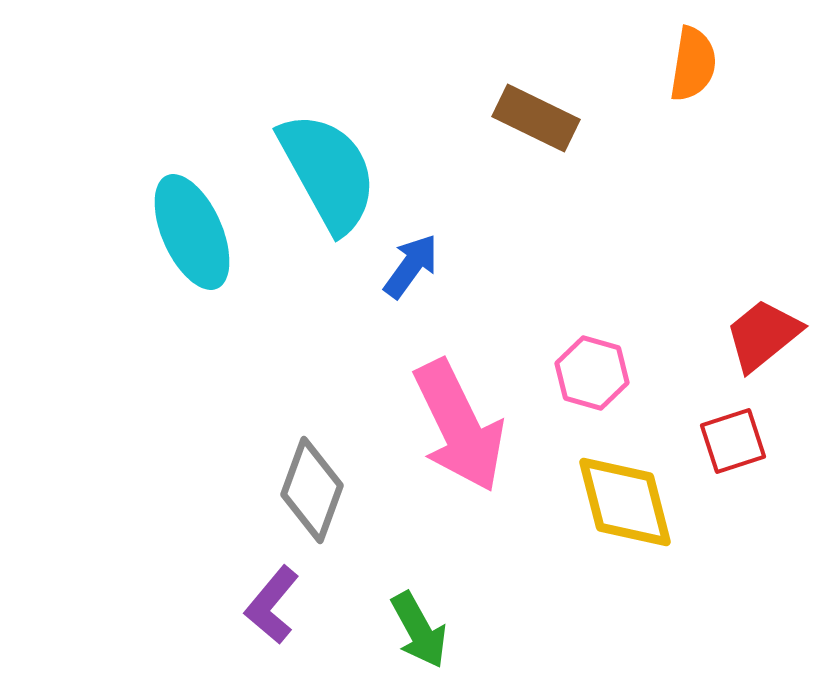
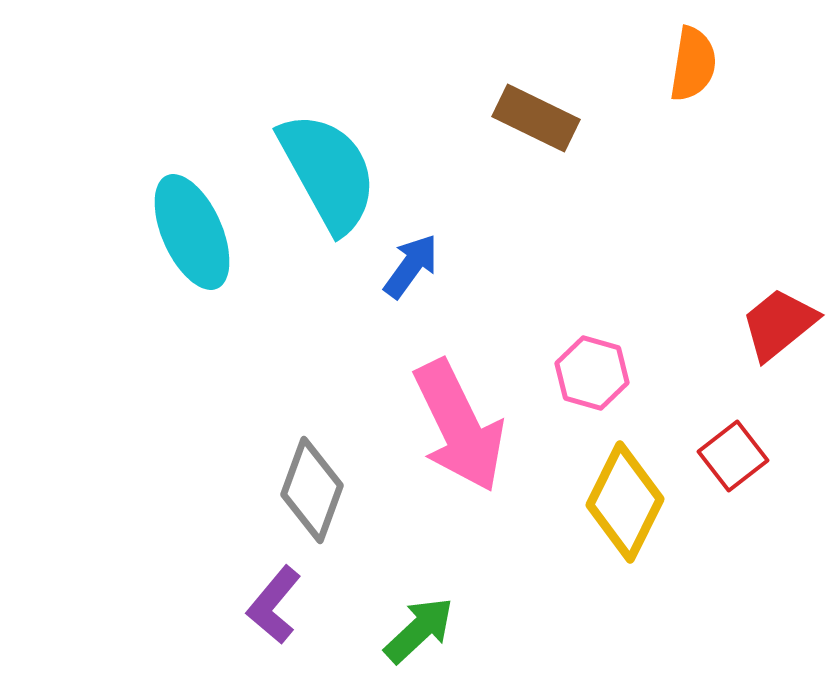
red trapezoid: moved 16 px right, 11 px up
red square: moved 15 px down; rotated 20 degrees counterclockwise
yellow diamond: rotated 41 degrees clockwise
purple L-shape: moved 2 px right
green arrow: rotated 104 degrees counterclockwise
